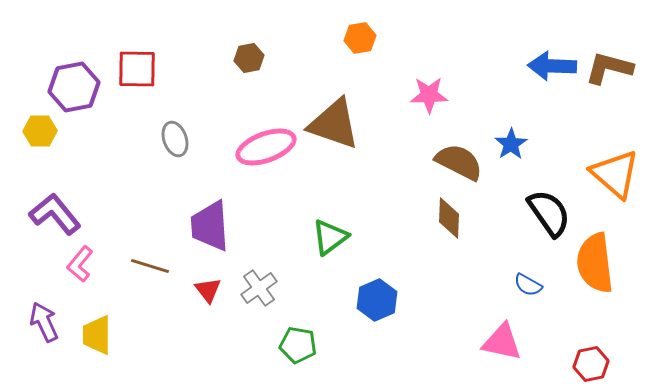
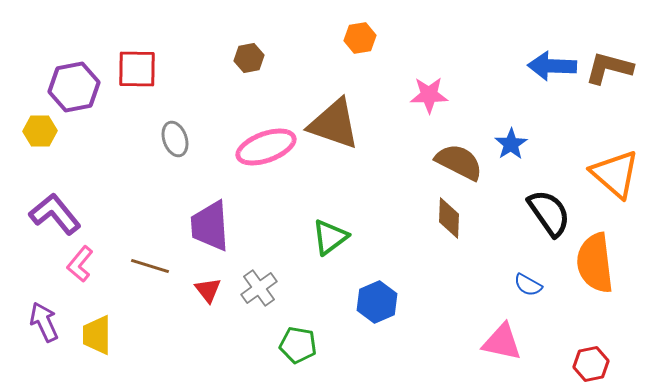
blue hexagon: moved 2 px down
